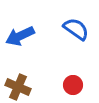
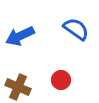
red circle: moved 12 px left, 5 px up
